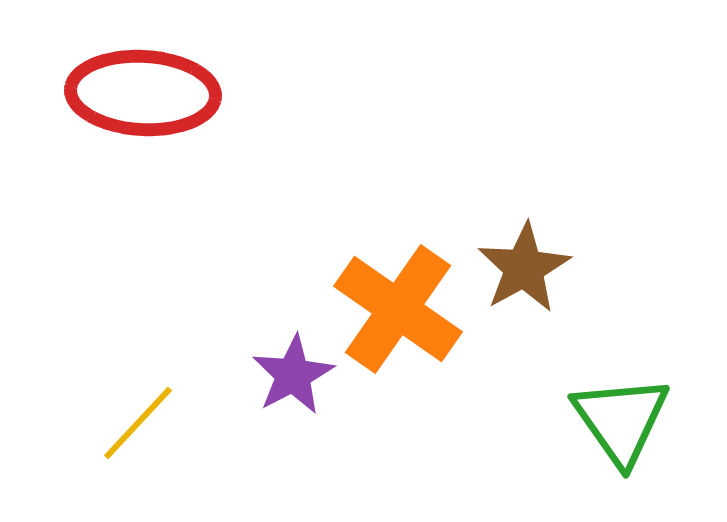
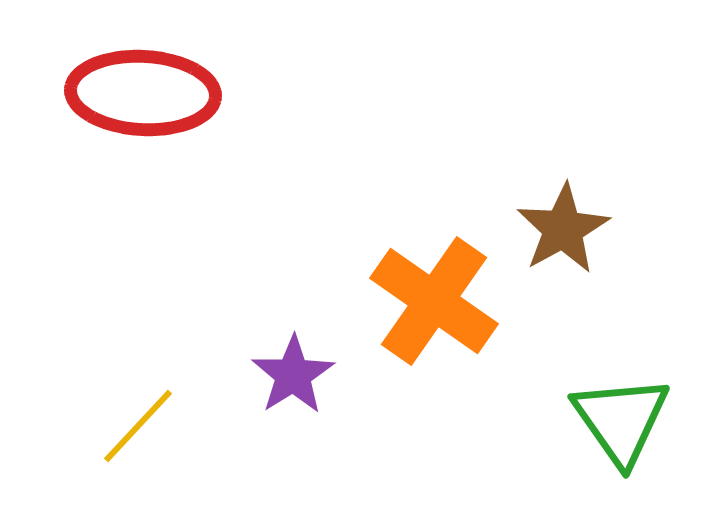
brown star: moved 39 px right, 39 px up
orange cross: moved 36 px right, 8 px up
purple star: rotated 4 degrees counterclockwise
yellow line: moved 3 px down
